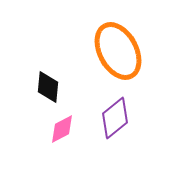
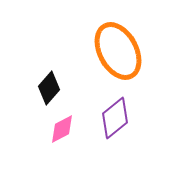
black diamond: moved 1 px right, 1 px down; rotated 36 degrees clockwise
